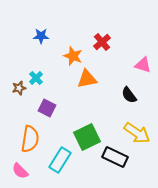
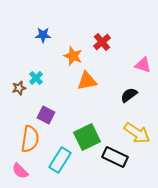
blue star: moved 2 px right, 1 px up
orange triangle: moved 2 px down
black semicircle: rotated 90 degrees clockwise
purple square: moved 1 px left, 7 px down
